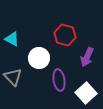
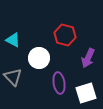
cyan triangle: moved 1 px right, 1 px down
purple arrow: moved 1 px right, 1 px down
purple ellipse: moved 3 px down
white square: rotated 25 degrees clockwise
